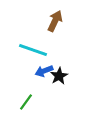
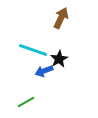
brown arrow: moved 6 px right, 3 px up
black star: moved 17 px up
green line: rotated 24 degrees clockwise
